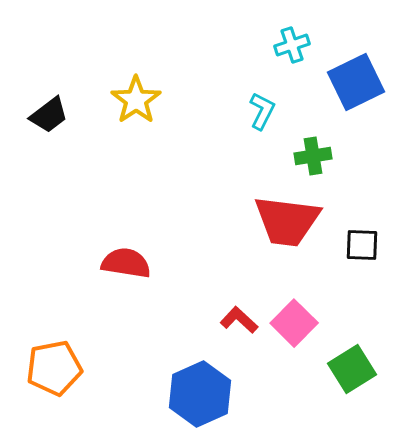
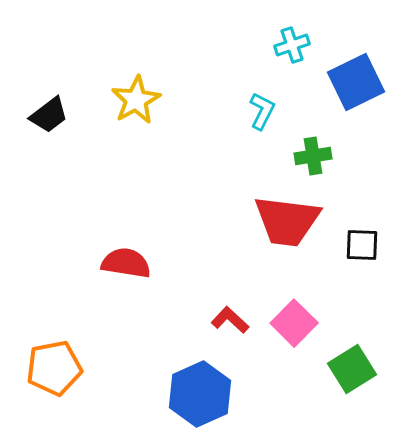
yellow star: rotated 6 degrees clockwise
red L-shape: moved 9 px left
